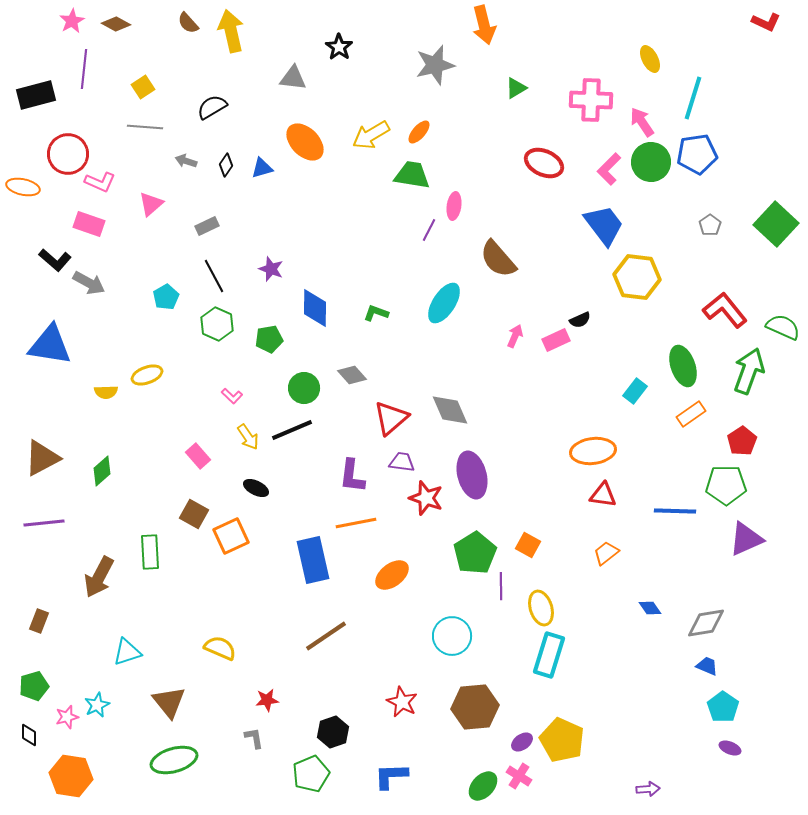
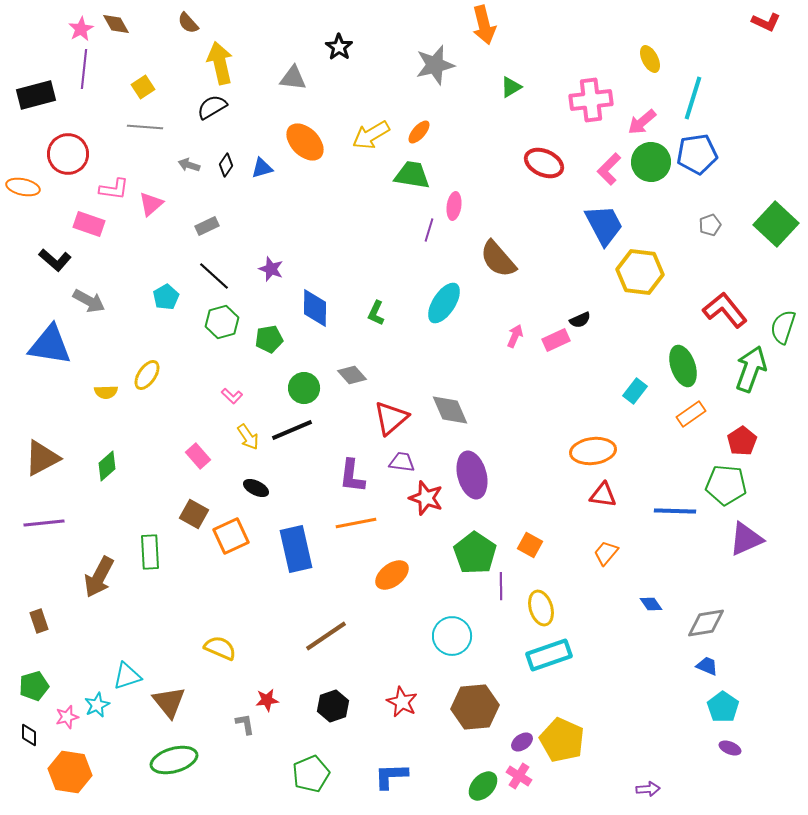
pink star at (72, 21): moved 9 px right, 8 px down
brown diamond at (116, 24): rotated 32 degrees clockwise
yellow arrow at (231, 31): moved 11 px left, 32 px down
green triangle at (516, 88): moved 5 px left, 1 px up
pink cross at (591, 100): rotated 9 degrees counterclockwise
pink arrow at (642, 122): rotated 96 degrees counterclockwise
gray arrow at (186, 161): moved 3 px right, 4 px down
pink L-shape at (100, 182): moved 14 px right, 7 px down; rotated 16 degrees counterclockwise
blue trapezoid at (604, 225): rotated 9 degrees clockwise
gray pentagon at (710, 225): rotated 15 degrees clockwise
purple line at (429, 230): rotated 10 degrees counterclockwise
black line at (214, 276): rotated 20 degrees counterclockwise
yellow hexagon at (637, 277): moved 3 px right, 5 px up
gray arrow at (89, 283): moved 18 px down
green L-shape at (376, 313): rotated 85 degrees counterclockwise
green hexagon at (217, 324): moved 5 px right, 2 px up; rotated 20 degrees clockwise
green semicircle at (783, 327): rotated 96 degrees counterclockwise
green arrow at (749, 371): moved 2 px right, 2 px up
yellow ellipse at (147, 375): rotated 36 degrees counterclockwise
green diamond at (102, 471): moved 5 px right, 5 px up
green pentagon at (726, 485): rotated 6 degrees clockwise
orange square at (528, 545): moved 2 px right
green pentagon at (475, 553): rotated 6 degrees counterclockwise
orange trapezoid at (606, 553): rotated 12 degrees counterclockwise
blue rectangle at (313, 560): moved 17 px left, 11 px up
blue diamond at (650, 608): moved 1 px right, 4 px up
brown rectangle at (39, 621): rotated 40 degrees counterclockwise
cyan triangle at (127, 652): moved 24 px down
cyan rectangle at (549, 655): rotated 54 degrees clockwise
black hexagon at (333, 732): moved 26 px up
gray L-shape at (254, 738): moved 9 px left, 14 px up
orange hexagon at (71, 776): moved 1 px left, 4 px up
